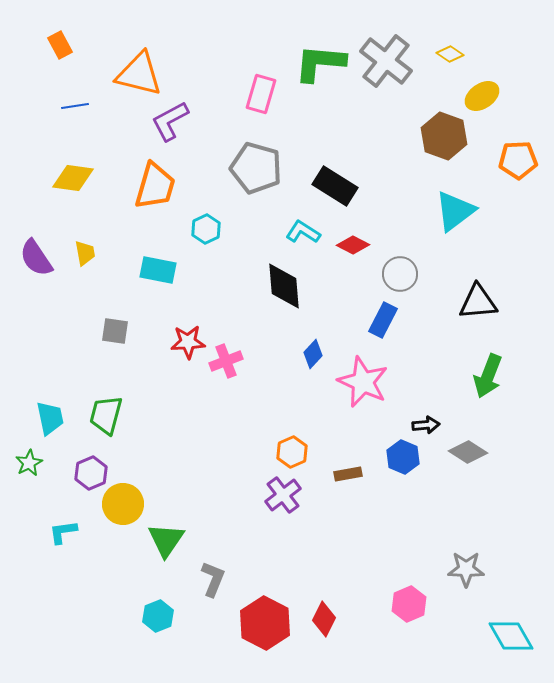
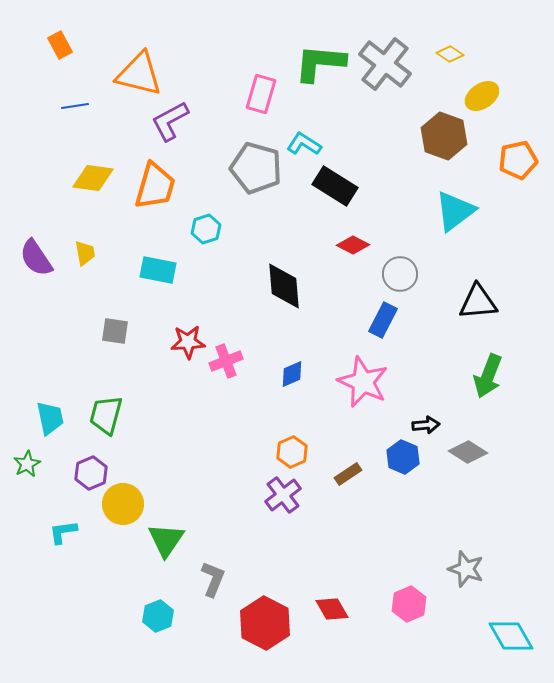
gray cross at (386, 61): moved 1 px left, 3 px down
orange pentagon at (518, 160): rotated 9 degrees counterclockwise
yellow diamond at (73, 178): moved 20 px right
cyan hexagon at (206, 229): rotated 8 degrees clockwise
cyan L-shape at (303, 232): moved 1 px right, 88 px up
blue diamond at (313, 354): moved 21 px left, 20 px down; rotated 24 degrees clockwise
green star at (29, 463): moved 2 px left, 1 px down
brown rectangle at (348, 474): rotated 24 degrees counterclockwise
gray star at (466, 569): rotated 18 degrees clockwise
red diamond at (324, 619): moved 8 px right, 10 px up; rotated 56 degrees counterclockwise
